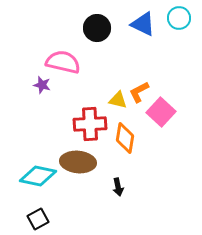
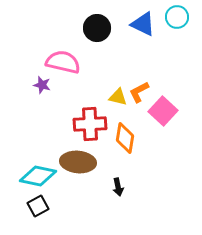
cyan circle: moved 2 px left, 1 px up
yellow triangle: moved 3 px up
pink square: moved 2 px right, 1 px up
black square: moved 13 px up
